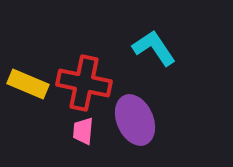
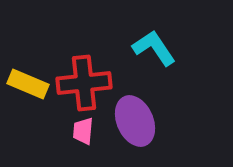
red cross: rotated 18 degrees counterclockwise
purple ellipse: moved 1 px down
